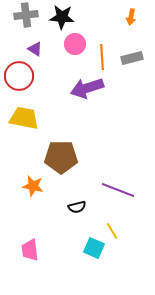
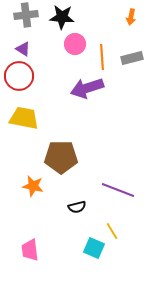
purple triangle: moved 12 px left
